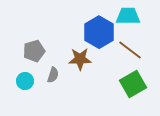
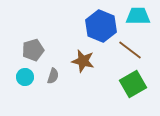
cyan trapezoid: moved 10 px right
blue hexagon: moved 2 px right, 6 px up; rotated 8 degrees counterclockwise
gray pentagon: moved 1 px left, 1 px up
brown star: moved 3 px right, 2 px down; rotated 15 degrees clockwise
gray semicircle: moved 1 px down
cyan circle: moved 4 px up
